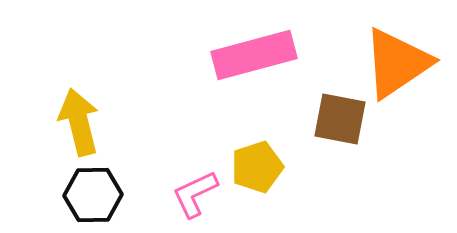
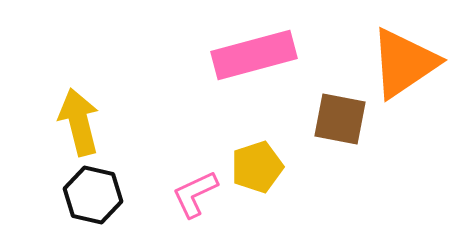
orange triangle: moved 7 px right
black hexagon: rotated 14 degrees clockwise
